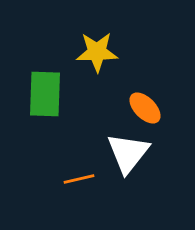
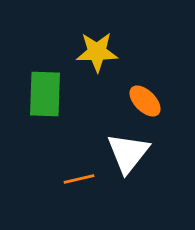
orange ellipse: moved 7 px up
